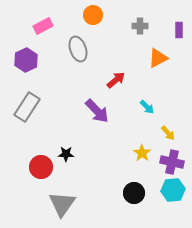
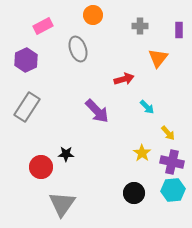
orange triangle: rotated 25 degrees counterclockwise
red arrow: moved 8 px right, 1 px up; rotated 24 degrees clockwise
